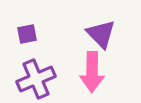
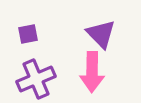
purple square: moved 1 px right
